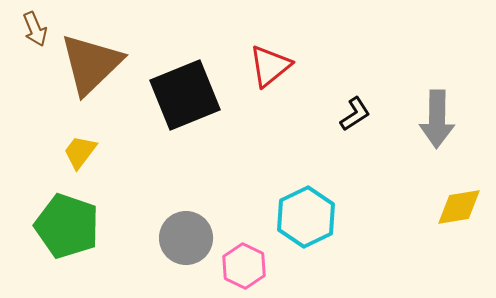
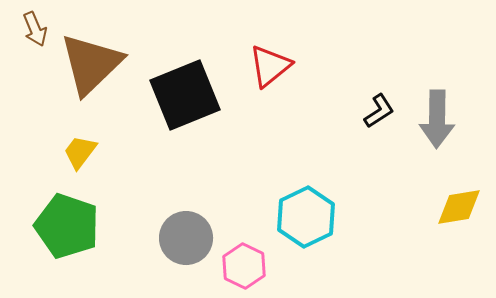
black L-shape: moved 24 px right, 3 px up
